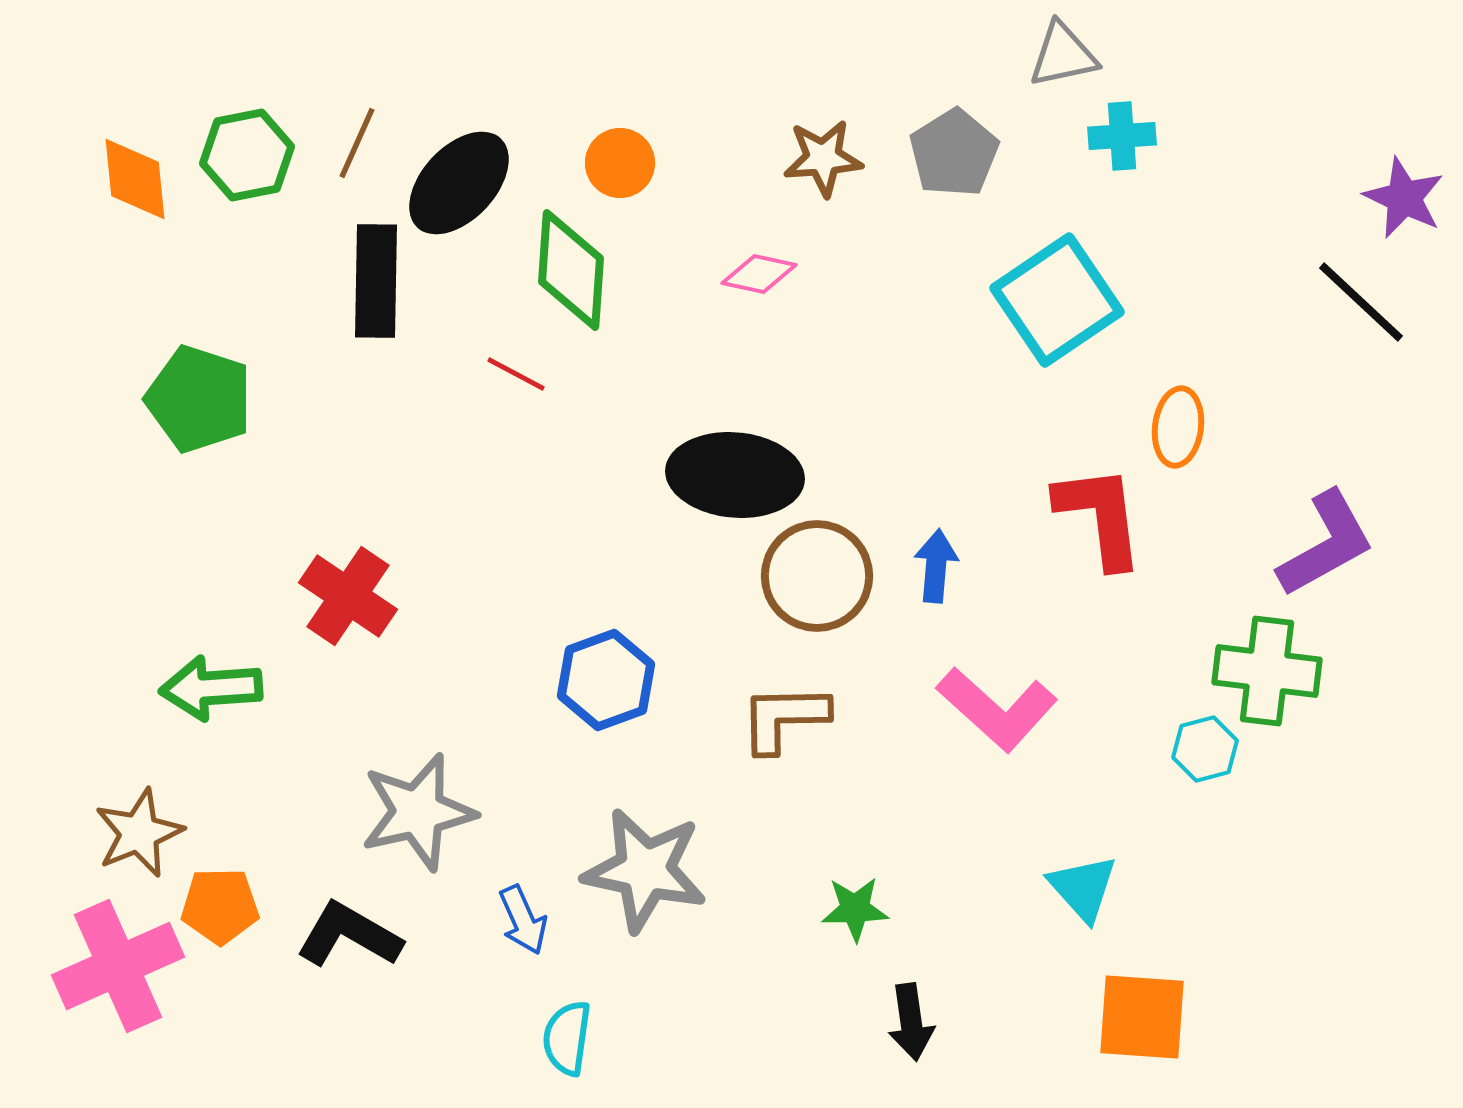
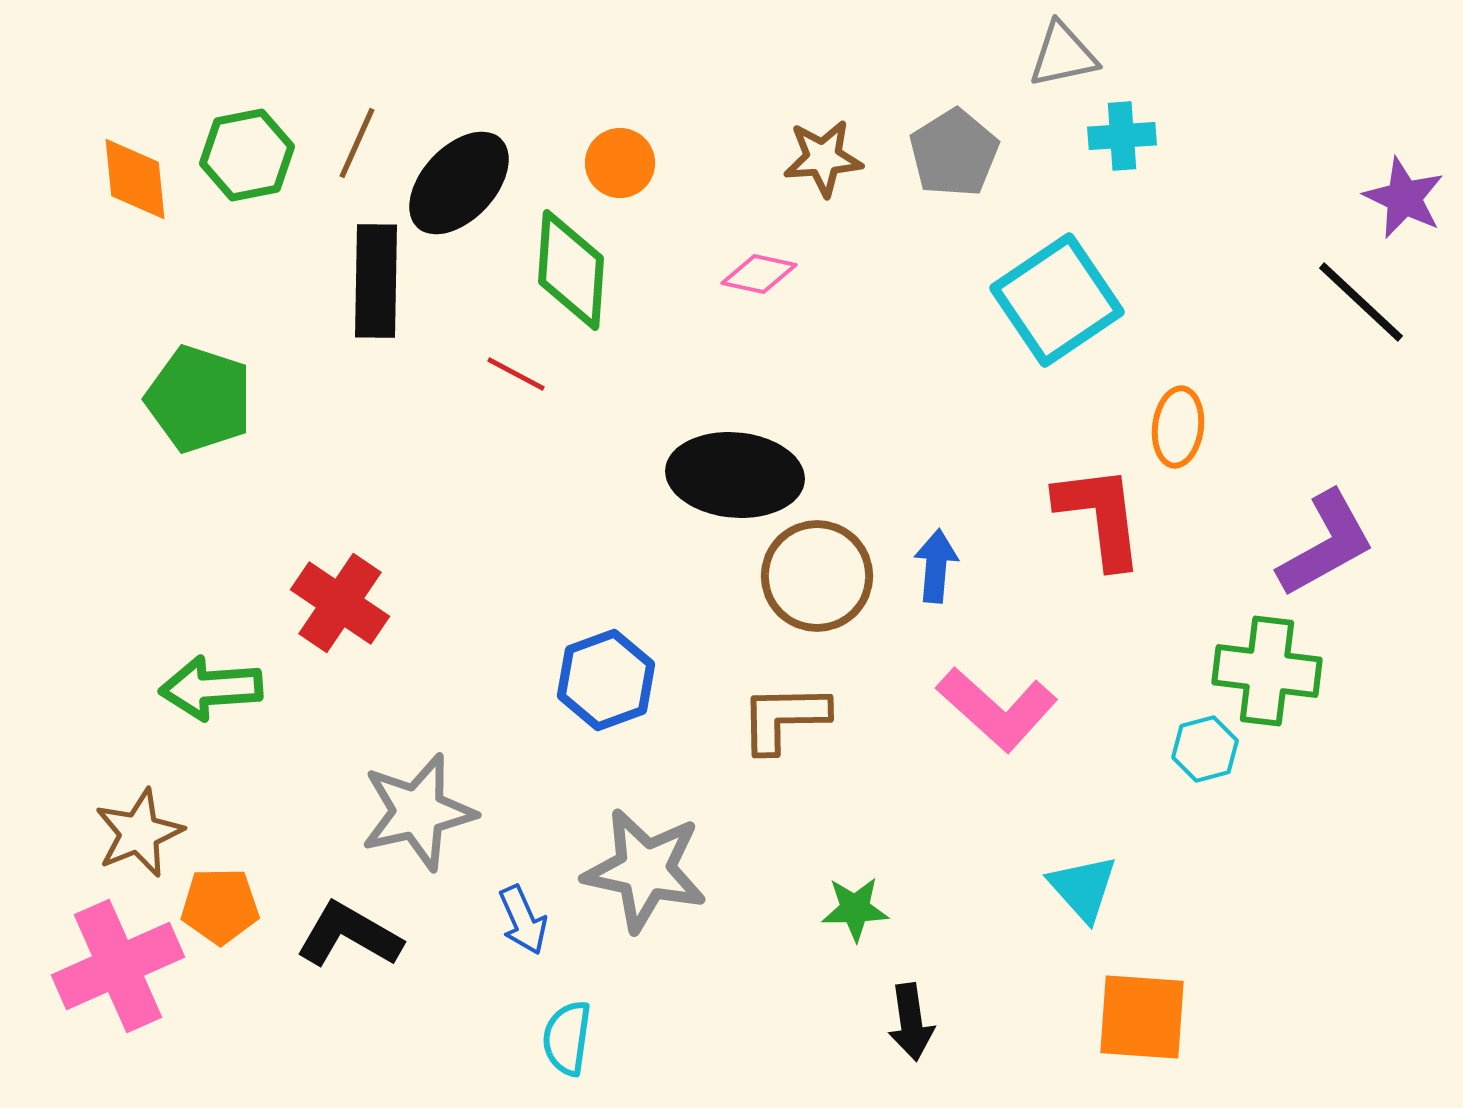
red cross at (348, 596): moved 8 px left, 7 px down
